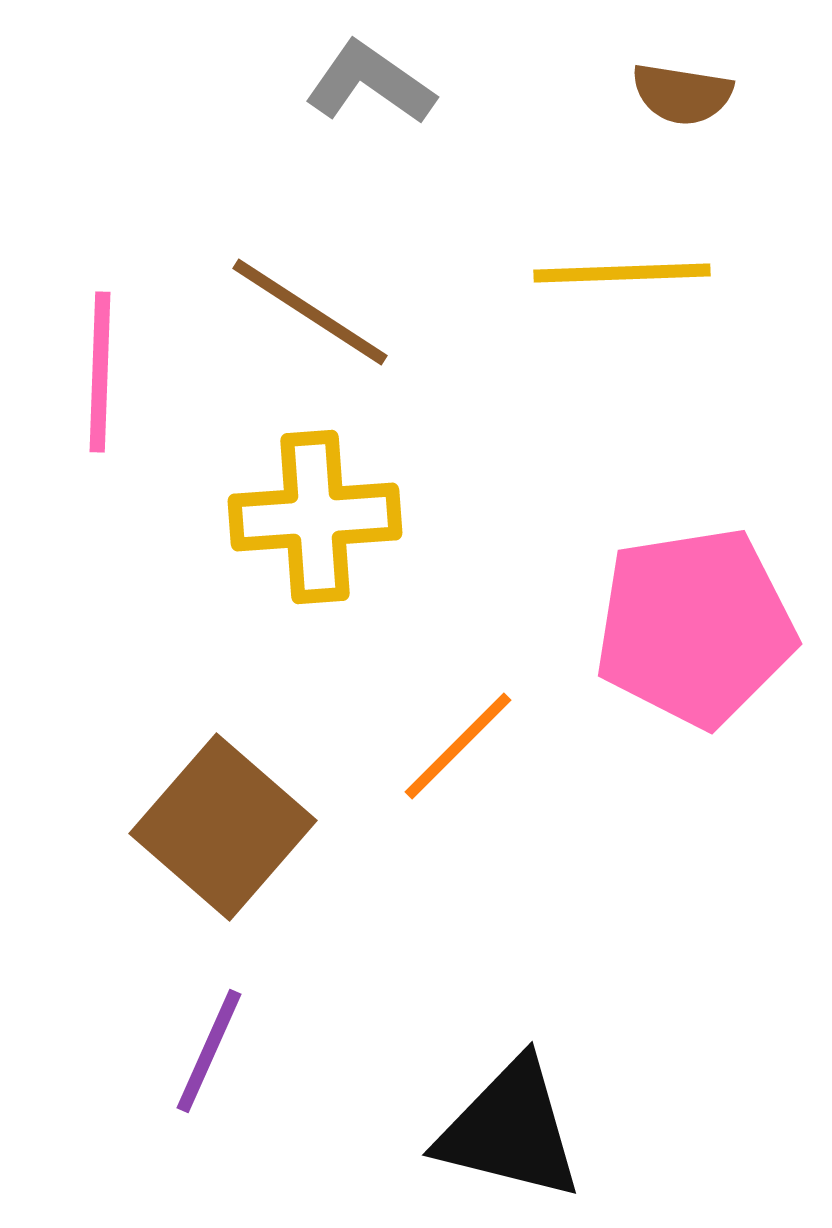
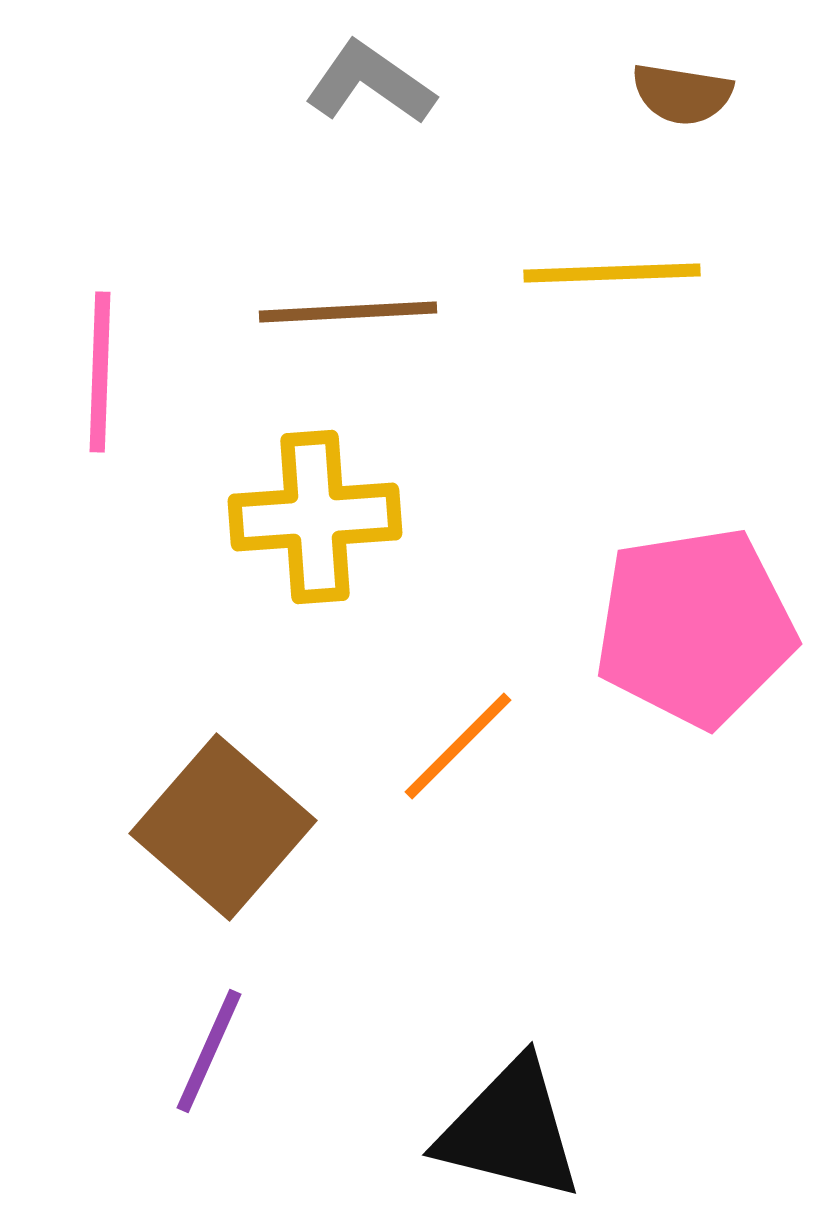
yellow line: moved 10 px left
brown line: moved 38 px right; rotated 36 degrees counterclockwise
